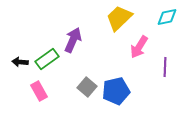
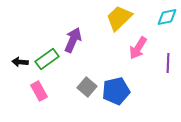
pink arrow: moved 1 px left, 1 px down
purple line: moved 3 px right, 4 px up
